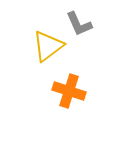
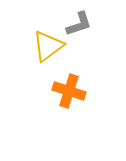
gray L-shape: rotated 84 degrees counterclockwise
